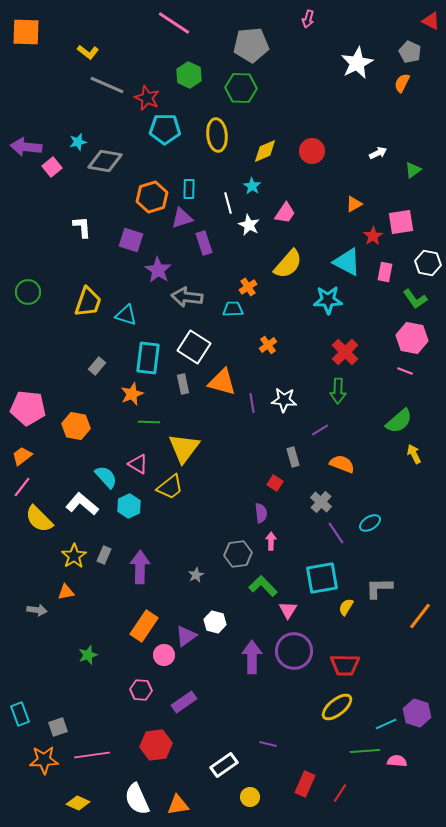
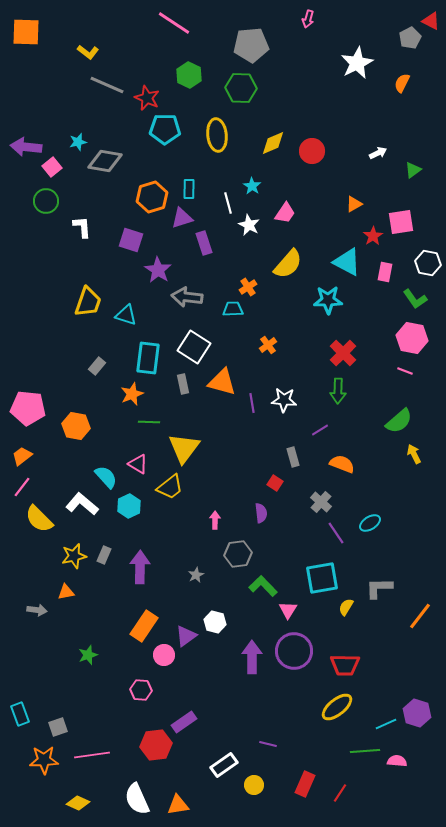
gray pentagon at (410, 52): moved 14 px up; rotated 20 degrees clockwise
yellow diamond at (265, 151): moved 8 px right, 8 px up
green circle at (28, 292): moved 18 px right, 91 px up
red cross at (345, 352): moved 2 px left, 1 px down
pink arrow at (271, 541): moved 56 px left, 21 px up
yellow star at (74, 556): rotated 20 degrees clockwise
purple rectangle at (184, 702): moved 20 px down
yellow circle at (250, 797): moved 4 px right, 12 px up
